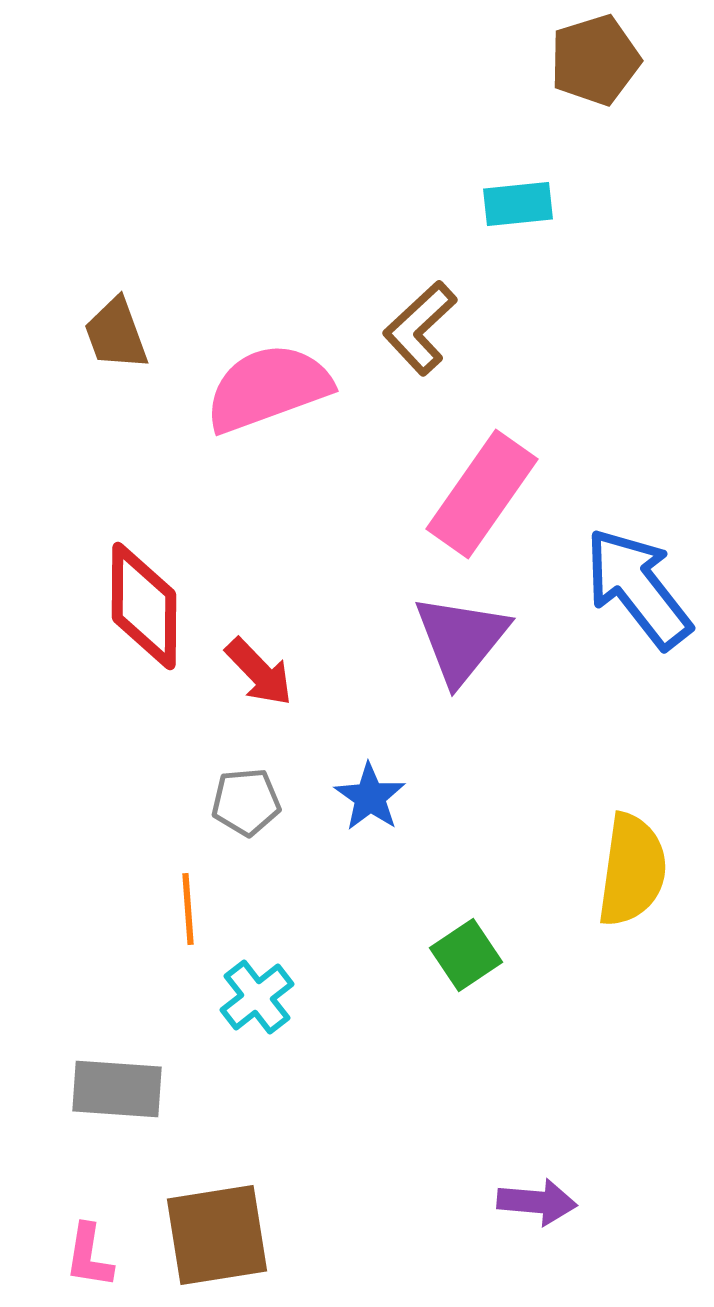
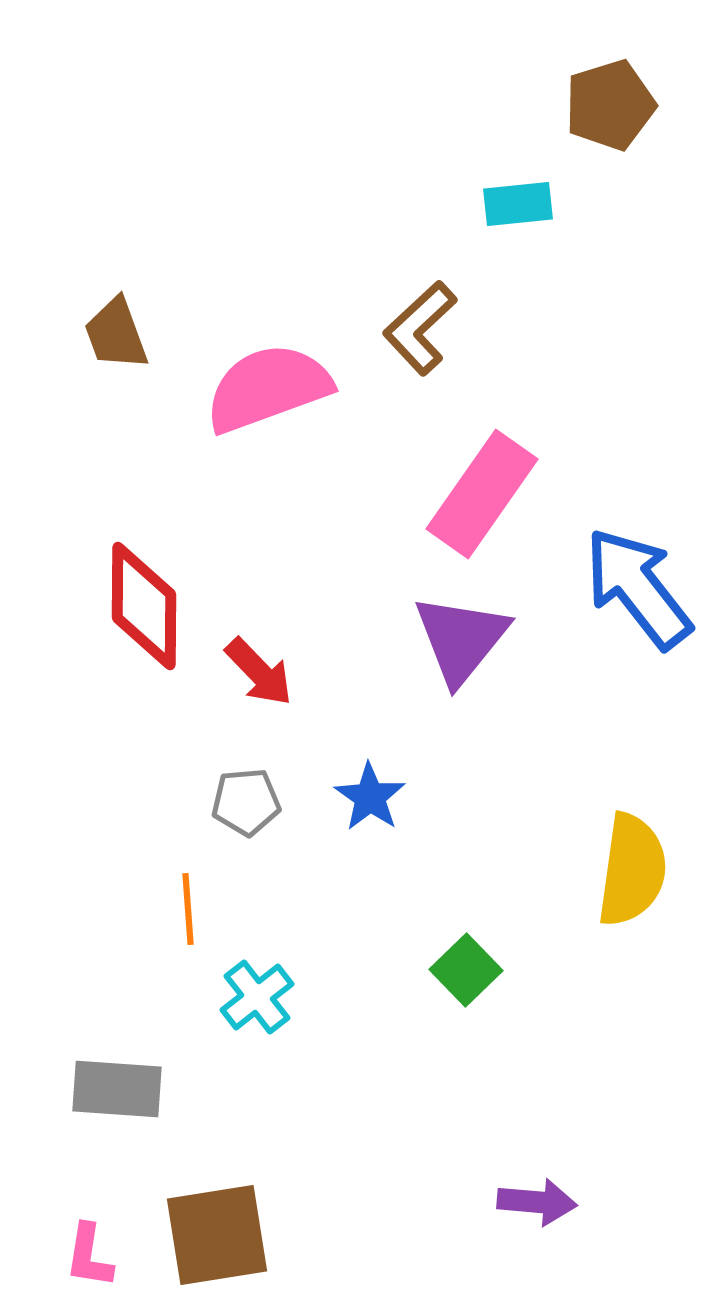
brown pentagon: moved 15 px right, 45 px down
green square: moved 15 px down; rotated 10 degrees counterclockwise
